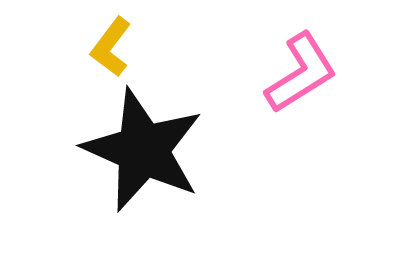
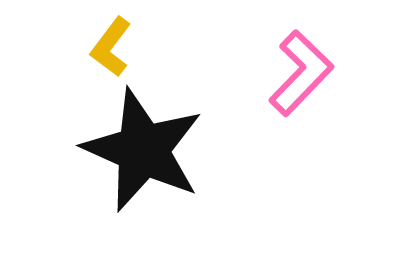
pink L-shape: rotated 14 degrees counterclockwise
